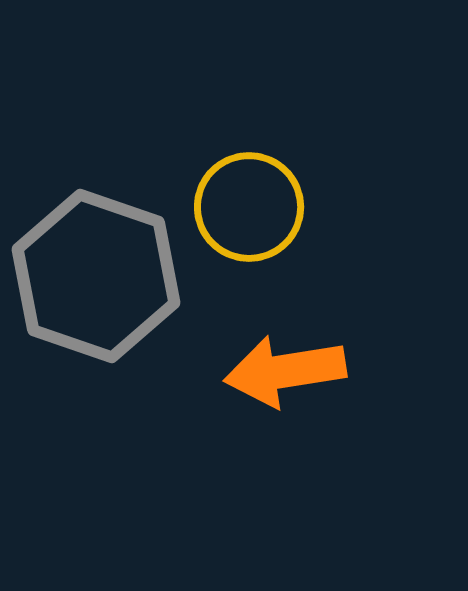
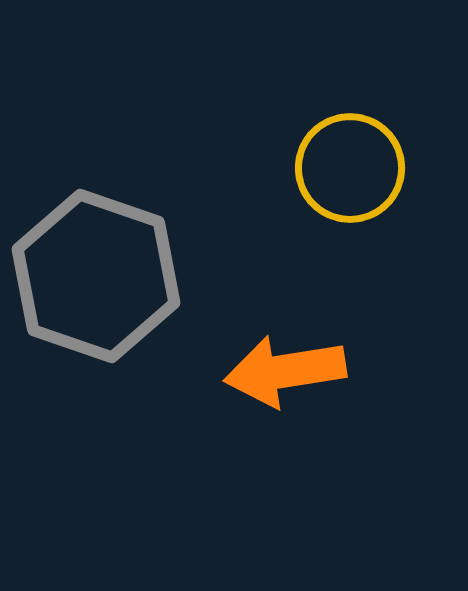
yellow circle: moved 101 px right, 39 px up
